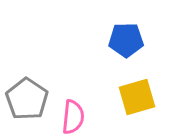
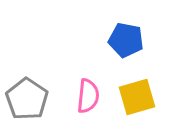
blue pentagon: rotated 12 degrees clockwise
pink semicircle: moved 15 px right, 21 px up
